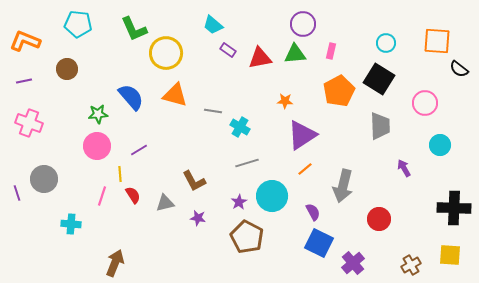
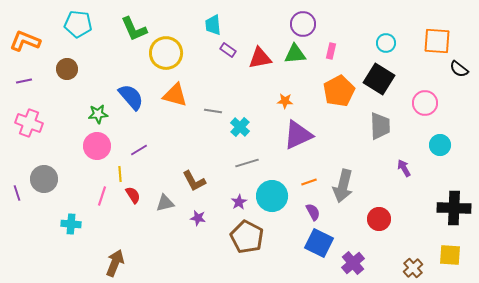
cyan trapezoid at (213, 25): rotated 45 degrees clockwise
cyan cross at (240, 127): rotated 12 degrees clockwise
purple triangle at (302, 135): moved 4 px left; rotated 8 degrees clockwise
orange line at (305, 169): moved 4 px right, 13 px down; rotated 21 degrees clockwise
brown cross at (411, 265): moved 2 px right, 3 px down; rotated 12 degrees counterclockwise
